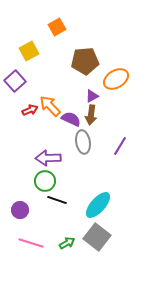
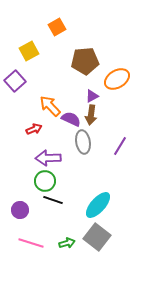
orange ellipse: moved 1 px right
red arrow: moved 4 px right, 19 px down
black line: moved 4 px left
green arrow: rotated 14 degrees clockwise
